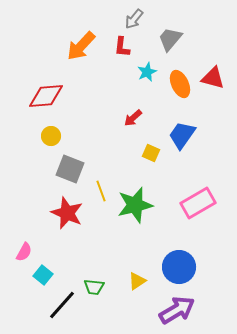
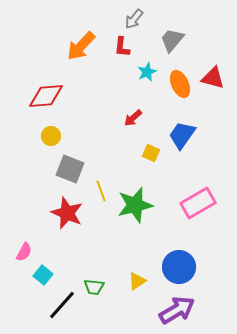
gray trapezoid: moved 2 px right, 1 px down
